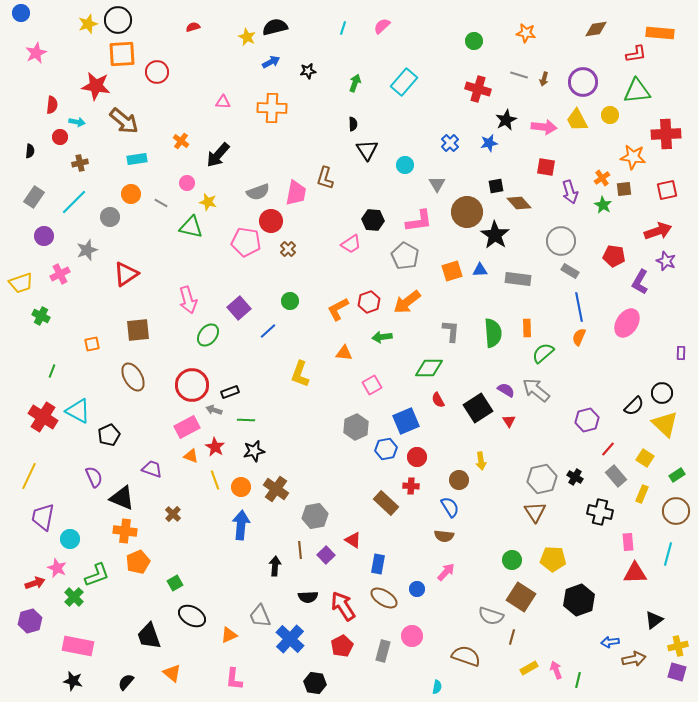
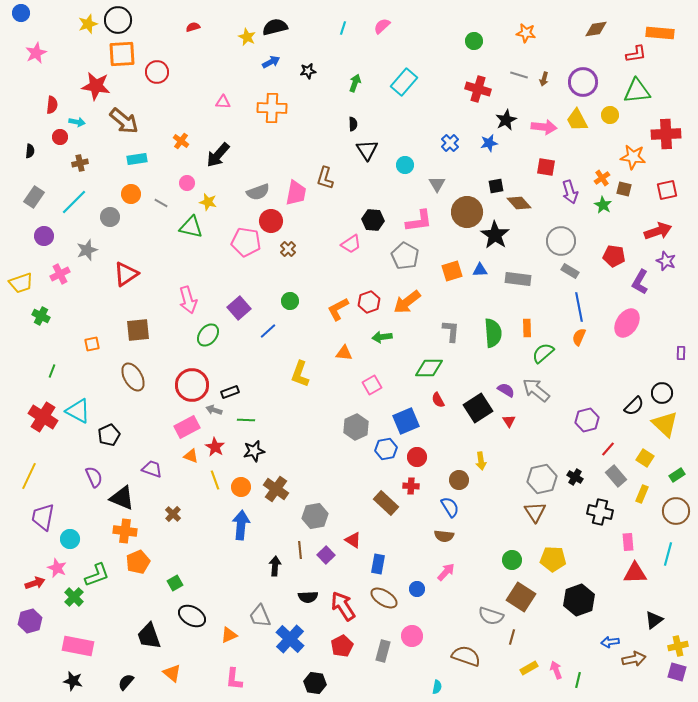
brown square at (624, 189): rotated 21 degrees clockwise
